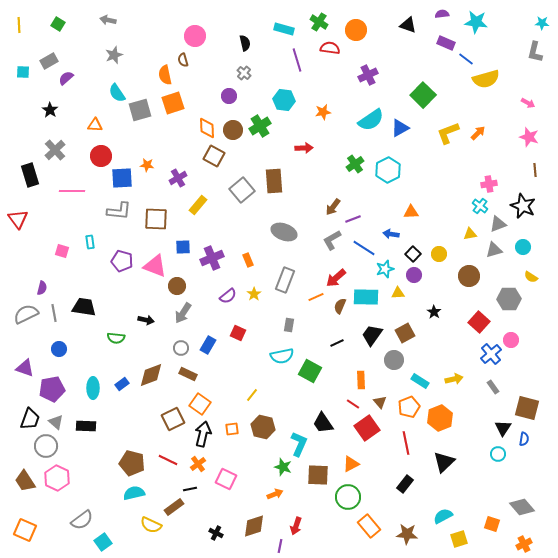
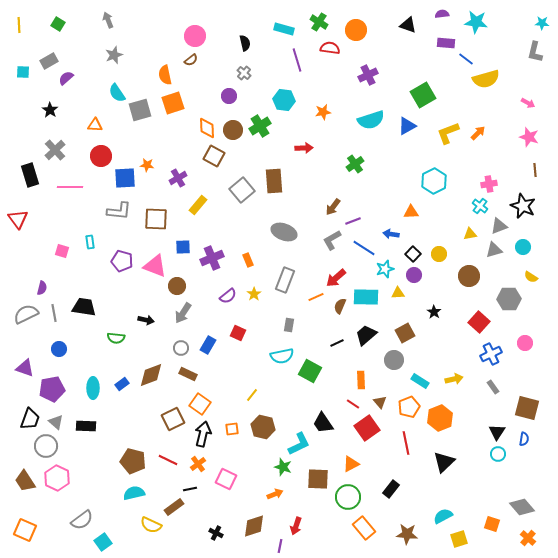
gray arrow at (108, 20): rotated 56 degrees clockwise
purple rectangle at (446, 43): rotated 18 degrees counterclockwise
brown semicircle at (183, 60): moved 8 px right; rotated 112 degrees counterclockwise
green square at (423, 95): rotated 15 degrees clockwise
cyan semicircle at (371, 120): rotated 16 degrees clockwise
blue triangle at (400, 128): moved 7 px right, 2 px up
cyan hexagon at (388, 170): moved 46 px right, 11 px down
blue square at (122, 178): moved 3 px right
pink line at (72, 191): moved 2 px left, 4 px up
purple line at (353, 219): moved 2 px down
gray triangle at (498, 224): moved 1 px right, 2 px down
black trapezoid at (372, 335): moved 6 px left; rotated 15 degrees clockwise
pink circle at (511, 340): moved 14 px right, 3 px down
blue cross at (491, 354): rotated 15 degrees clockwise
black triangle at (503, 428): moved 6 px left, 4 px down
cyan L-shape at (299, 444): rotated 40 degrees clockwise
brown pentagon at (132, 463): moved 1 px right, 2 px up
brown square at (318, 475): moved 4 px down
black rectangle at (405, 484): moved 14 px left, 5 px down
orange rectangle at (369, 526): moved 5 px left, 2 px down
orange cross at (524, 544): moved 4 px right, 6 px up; rotated 21 degrees counterclockwise
